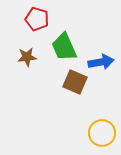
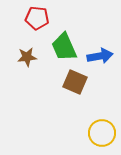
red pentagon: moved 1 px up; rotated 10 degrees counterclockwise
blue arrow: moved 1 px left, 6 px up
